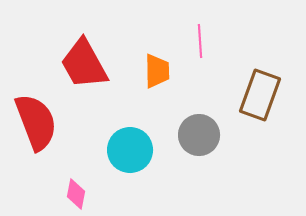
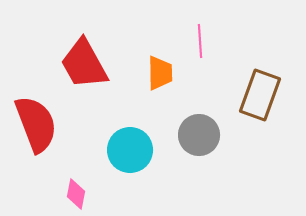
orange trapezoid: moved 3 px right, 2 px down
red semicircle: moved 2 px down
